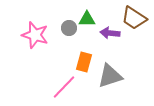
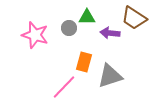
green triangle: moved 2 px up
